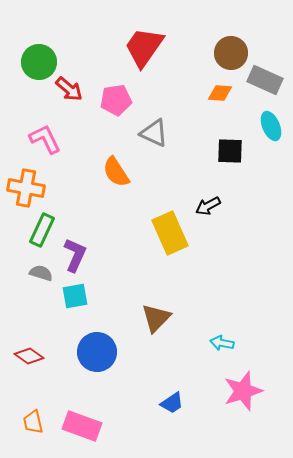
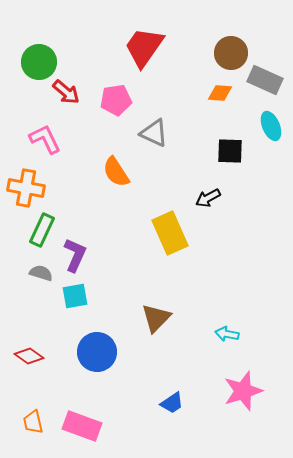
red arrow: moved 3 px left, 3 px down
black arrow: moved 8 px up
cyan arrow: moved 5 px right, 9 px up
